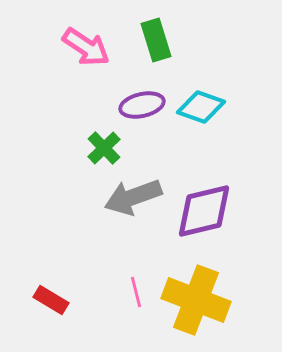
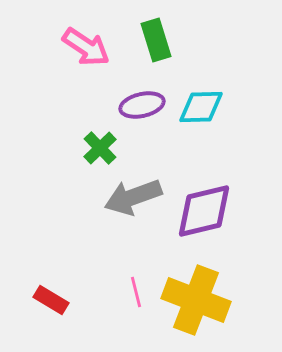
cyan diamond: rotated 21 degrees counterclockwise
green cross: moved 4 px left
